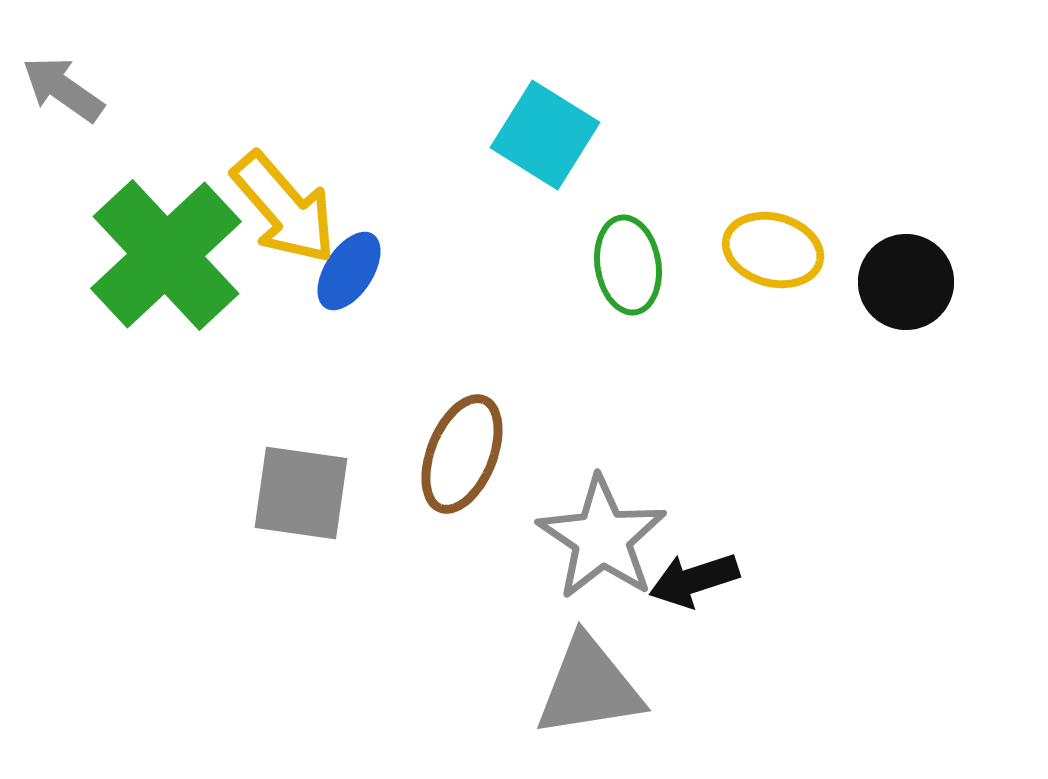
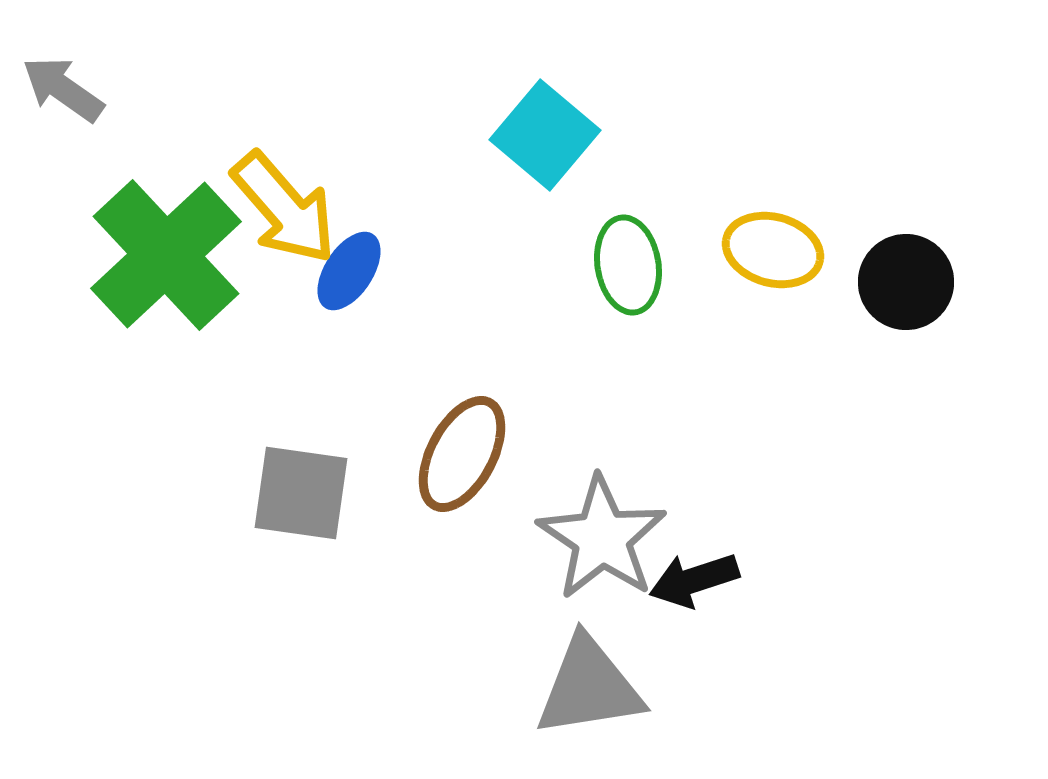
cyan square: rotated 8 degrees clockwise
brown ellipse: rotated 6 degrees clockwise
